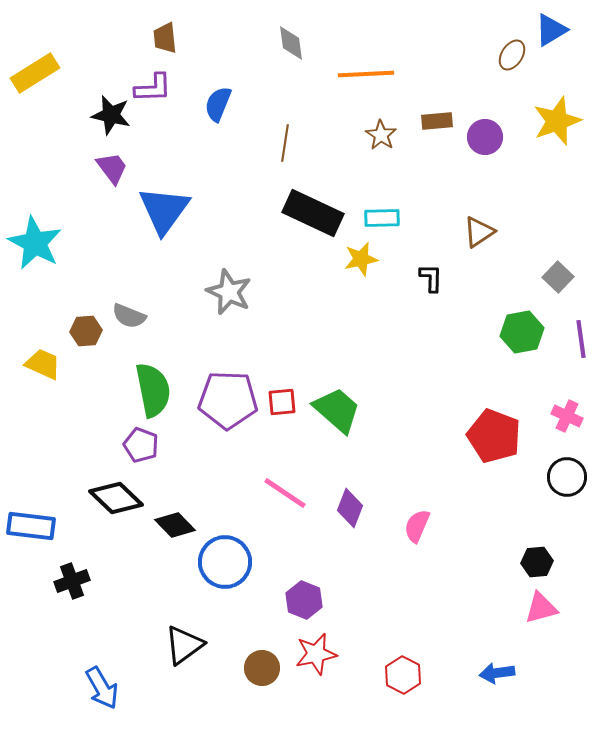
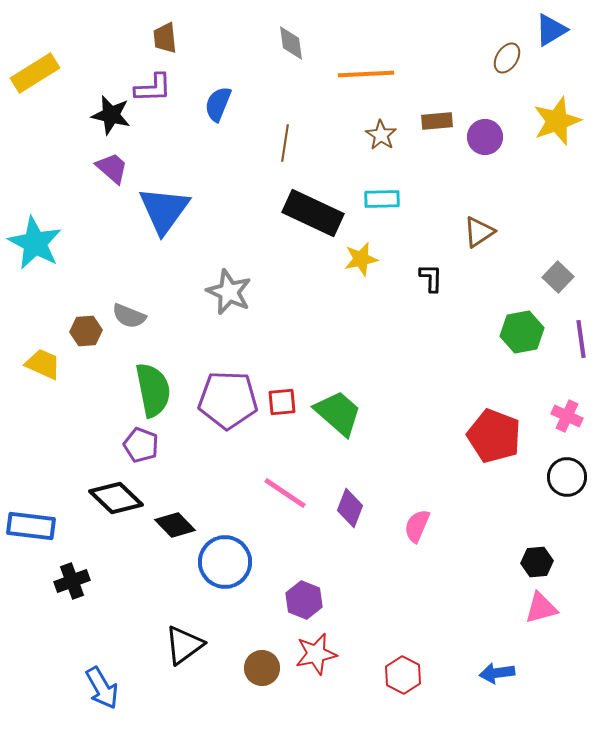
brown ellipse at (512, 55): moved 5 px left, 3 px down
purple trapezoid at (112, 168): rotated 12 degrees counterclockwise
cyan rectangle at (382, 218): moved 19 px up
green trapezoid at (337, 410): moved 1 px right, 3 px down
